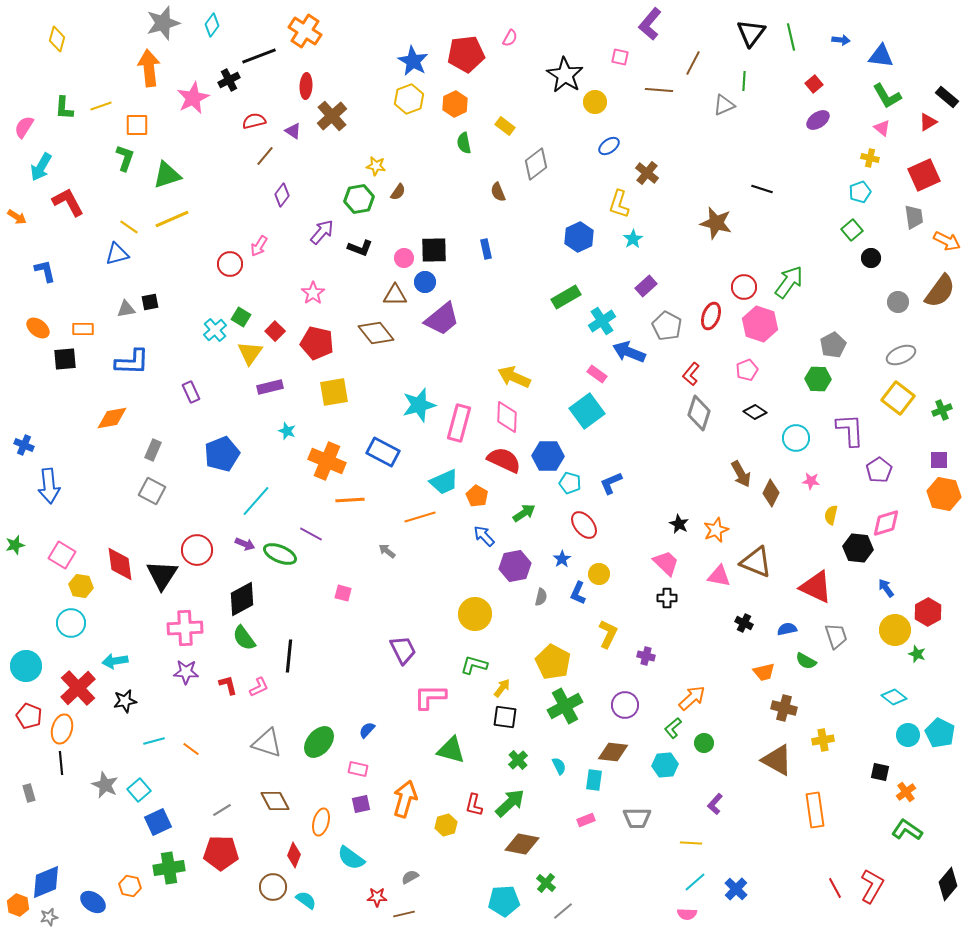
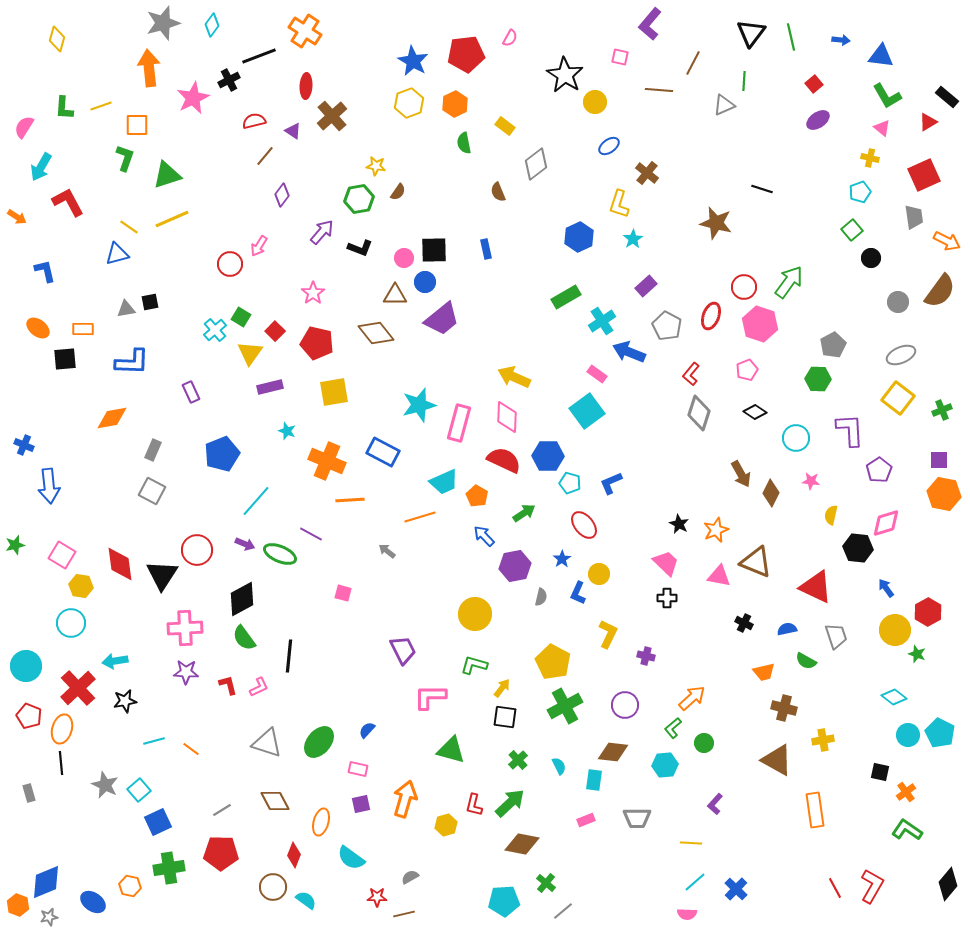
yellow hexagon at (409, 99): moved 4 px down
